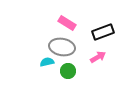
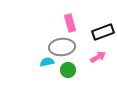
pink rectangle: moved 3 px right; rotated 42 degrees clockwise
gray ellipse: rotated 15 degrees counterclockwise
green circle: moved 1 px up
